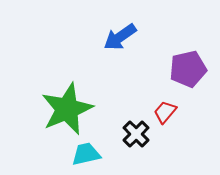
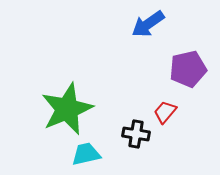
blue arrow: moved 28 px right, 13 px up
black cross: rotated 36 degrees counterclockwise
